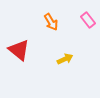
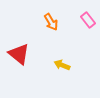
red triangle: moved 4 px down
yellow arrow: moved 3 px left, 6 px down; rotated 133 degrees counterclockwise
